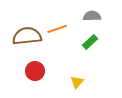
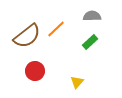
orange line: moved 1 px left; rotated 24 degrees counterclockwise
brown semicircle: rotated 148 degrees clockwise
